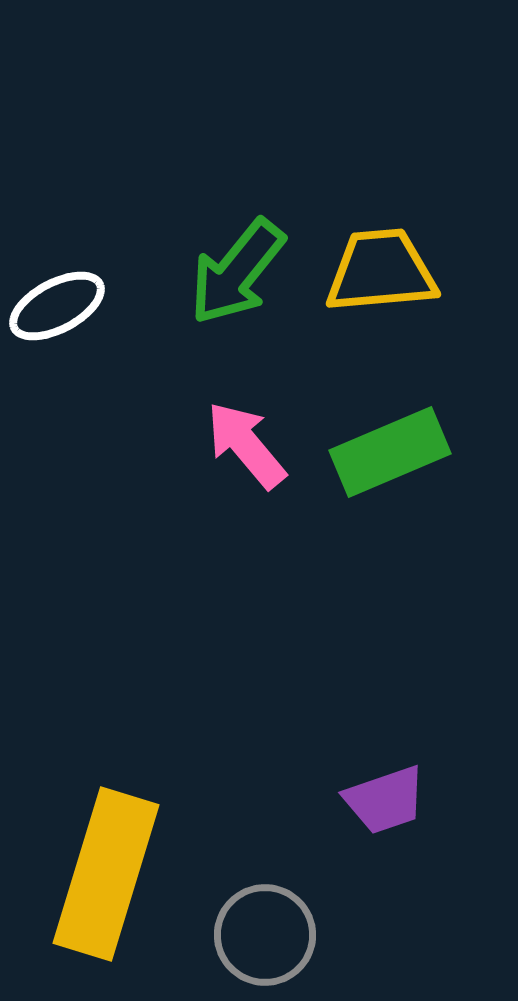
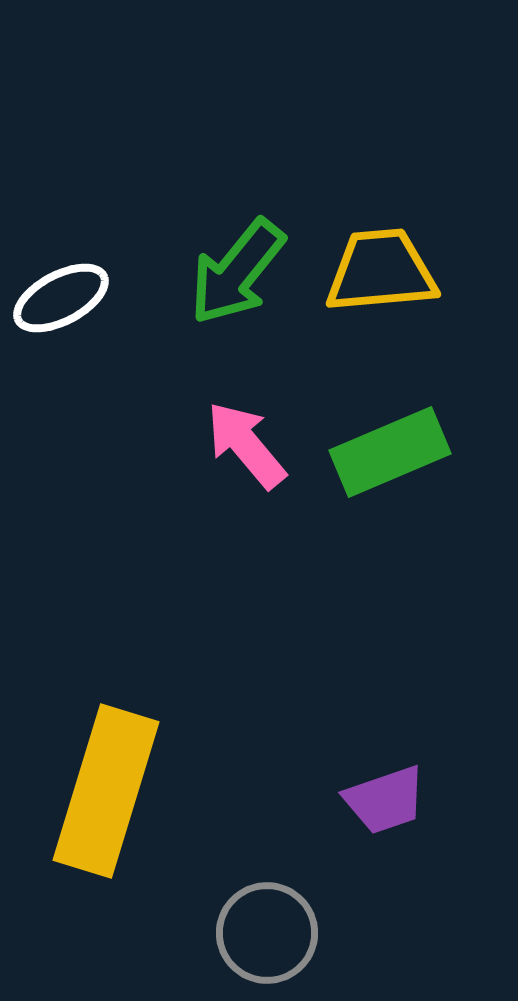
white ellipse: moved 4 px right, 8 px up
yellow rectangle: moved 83 px up
gray circle: moved 2 px right, 2 px up
